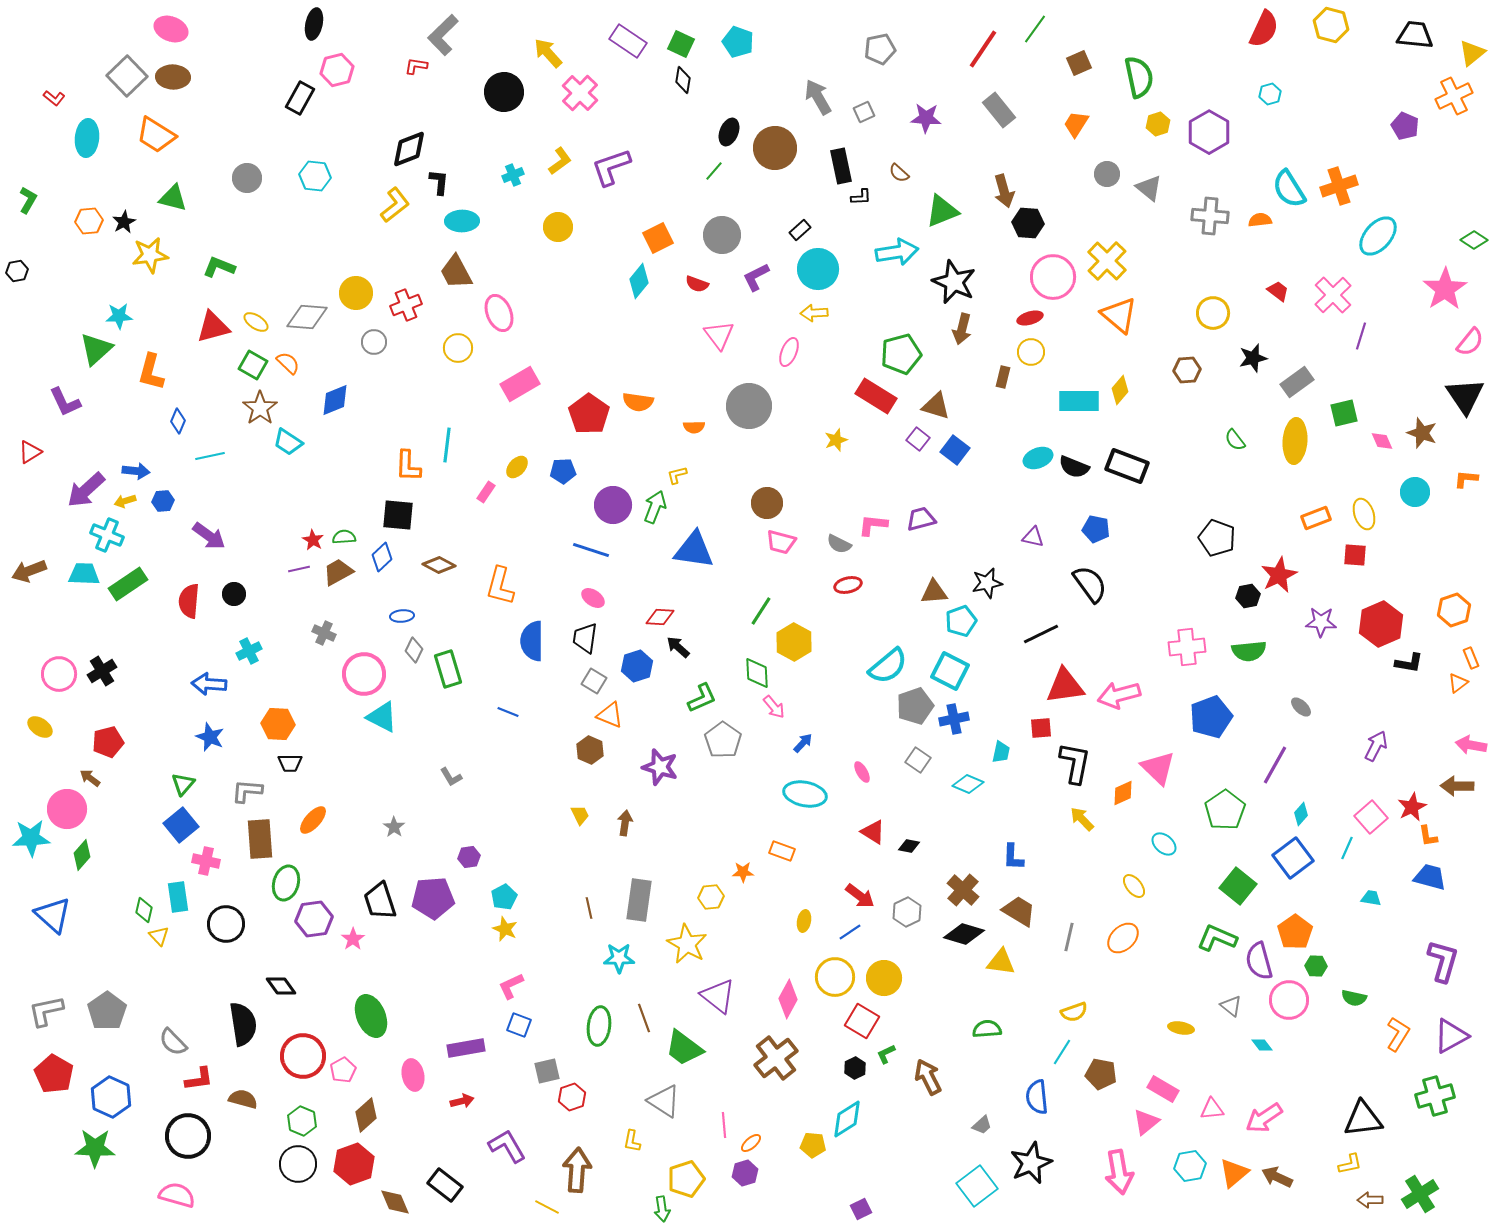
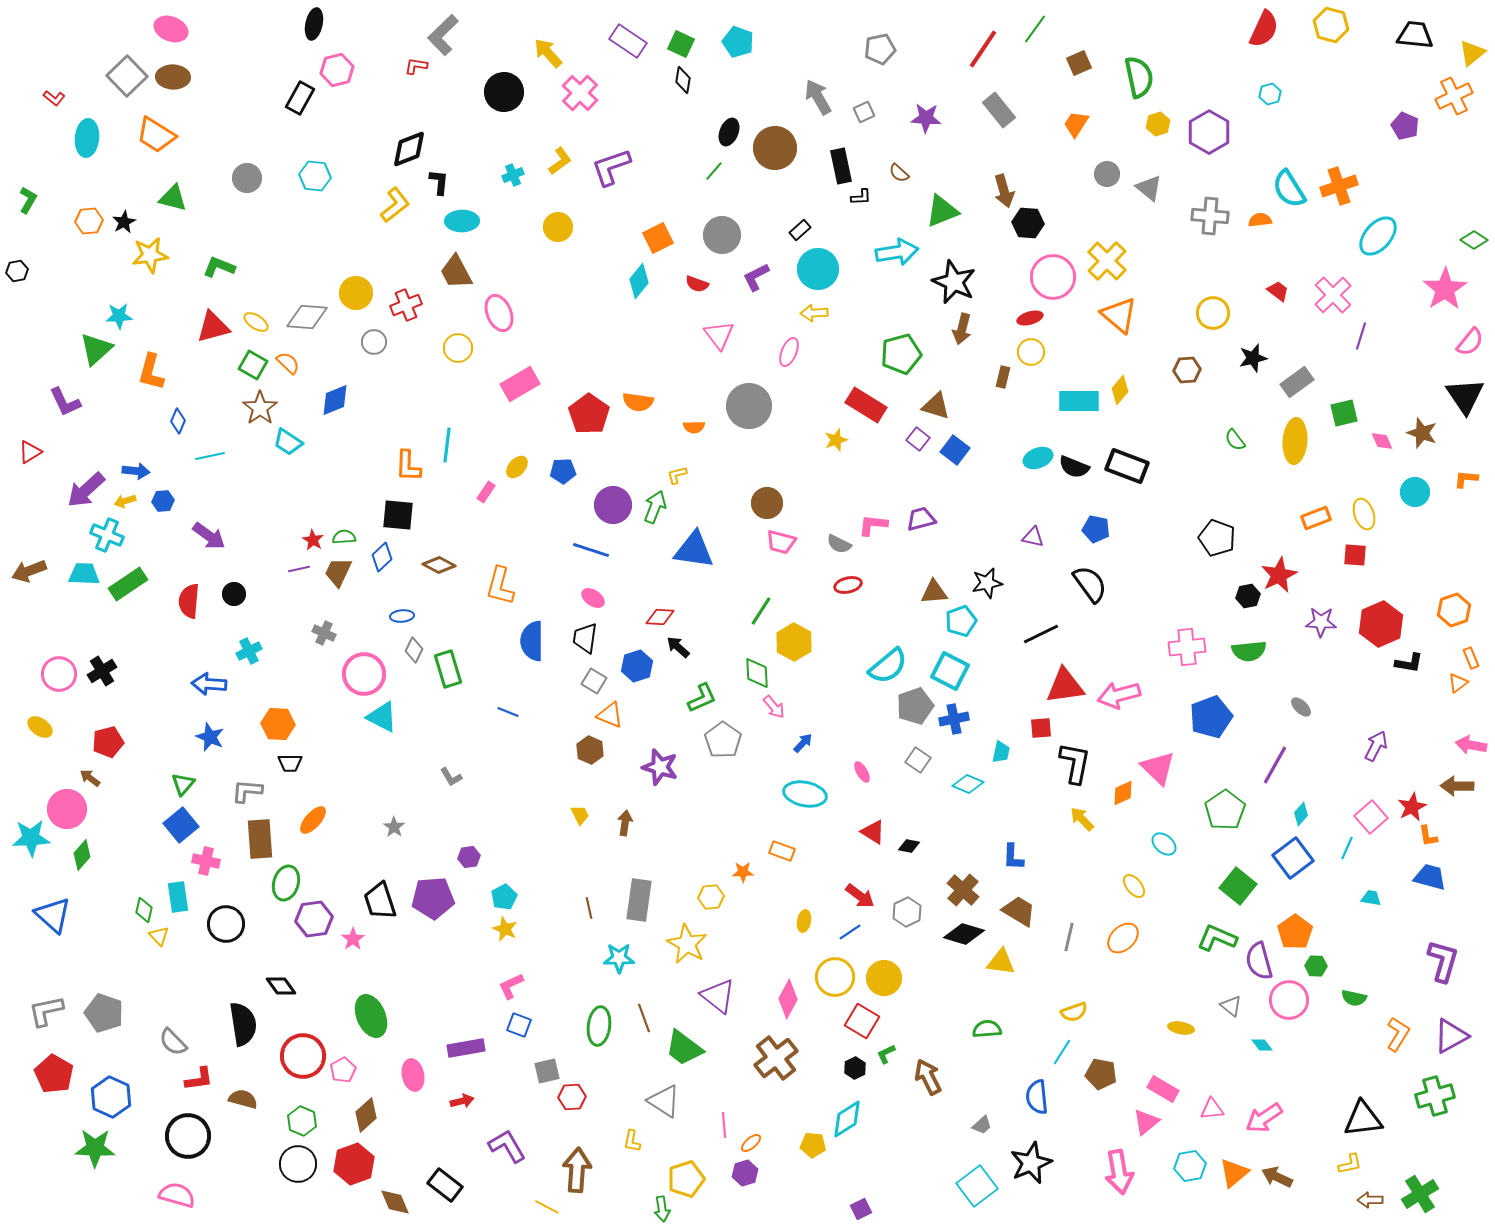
red rectangle at (876, 396): moved 10 px left, 9 px down
brown trapezoid at (338, 572): rotated 36 degrees counterclockwise
gray pentagon at (107, 1011): moved 3 px left, 2 px down; rotated 18 degrees counterclockwise
red hexagon at (572, 1097): rotated 16 degrees clockwise
